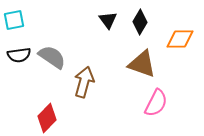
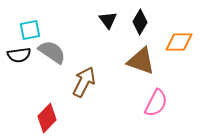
cyan square: moved 16 px right, 10 px down
orange diamond: moved 1 px left, 3 px down
gray semicircle: moved 5 px up
brown triangle: moved 1 px left, 3 px up
brown arrow: rotated 12 degrees clockwise
